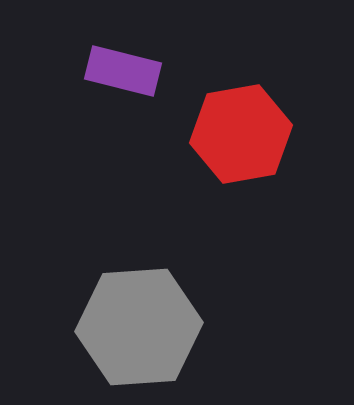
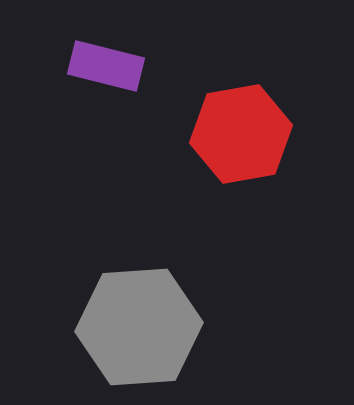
purple rectangle: moved 17 px left, 5 px up
